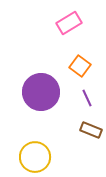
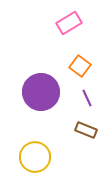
brown rectangle: moved 5 px left
